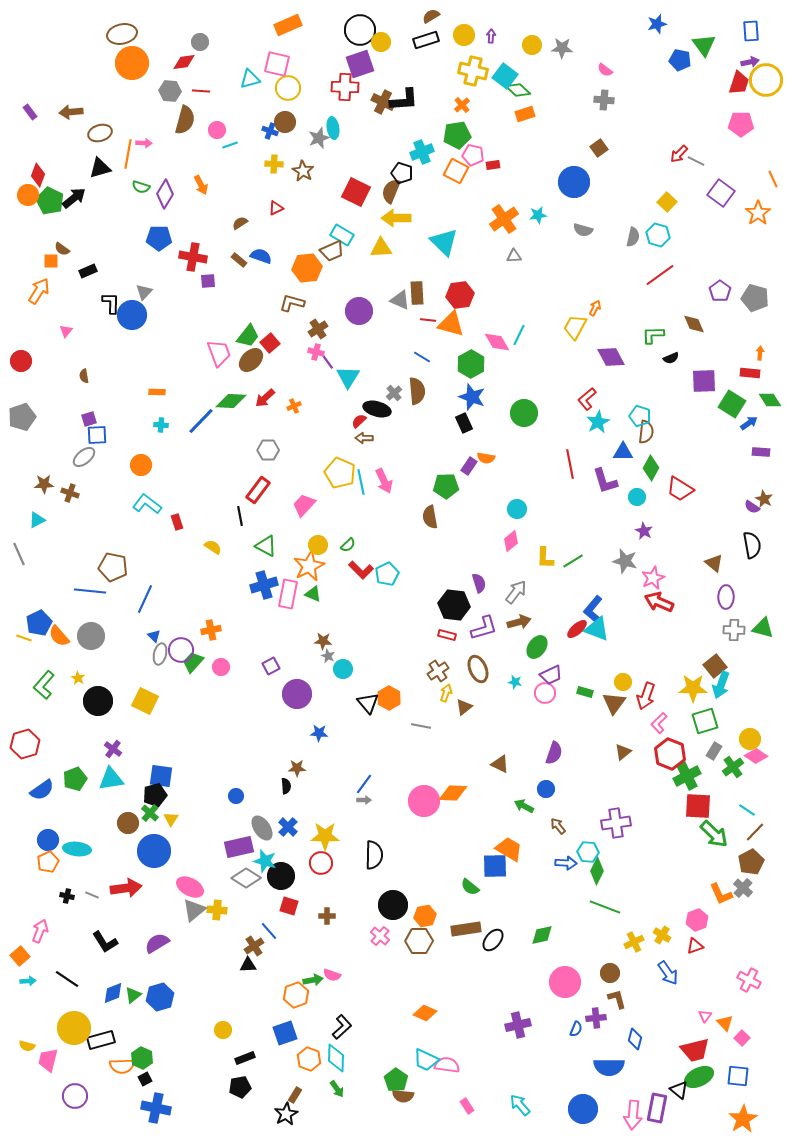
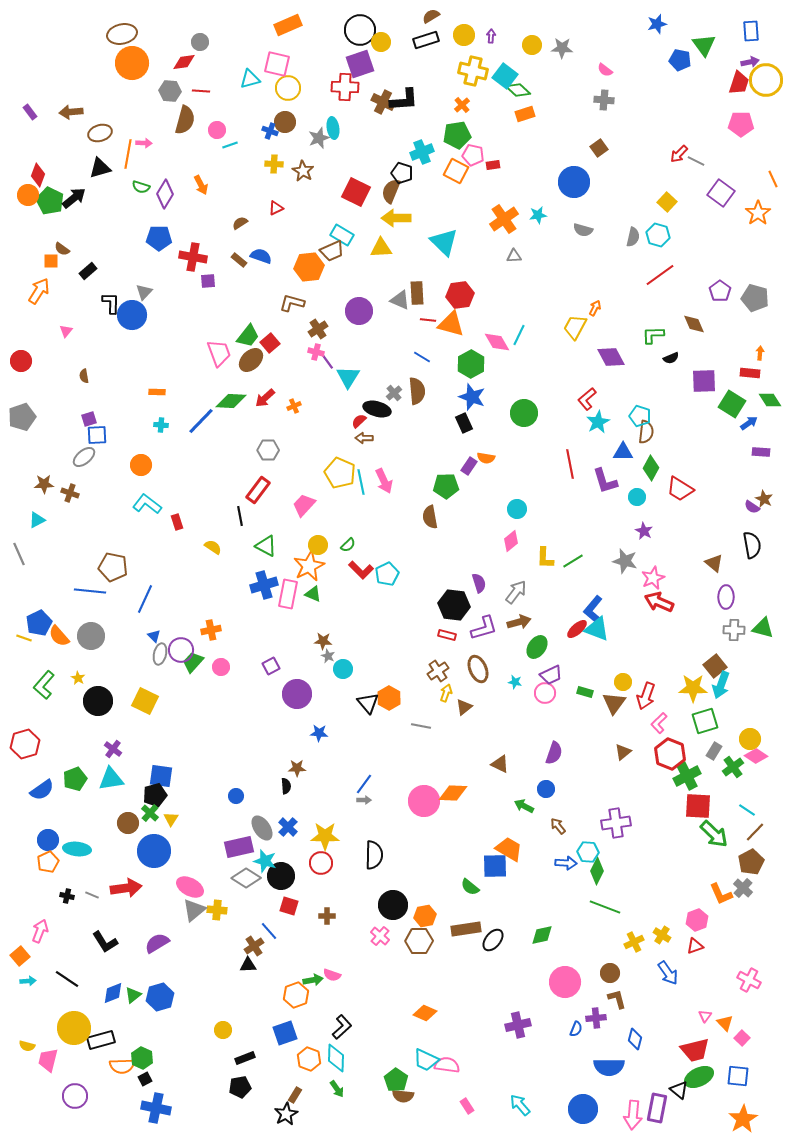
orange hexagon at (307, 268): moved 2 px right, 1 px up
black rectangle at (88, 271): rotated 18 degrees counterclockwise
